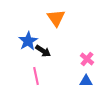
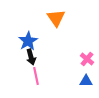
black arrow: moved 12 px left, 6 px down; rotated 42 degrees clockwise
